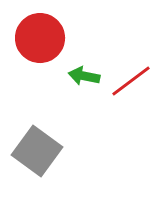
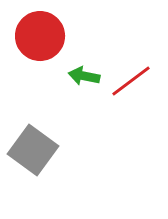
red circle: moved 2 px up
gray square: moved 4 px left, 1 px up
